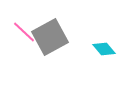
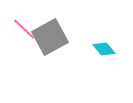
pink line: moved 3 px up
